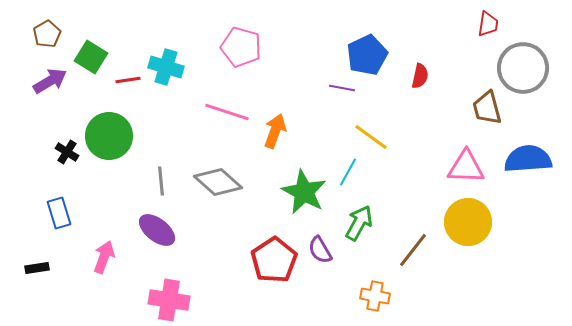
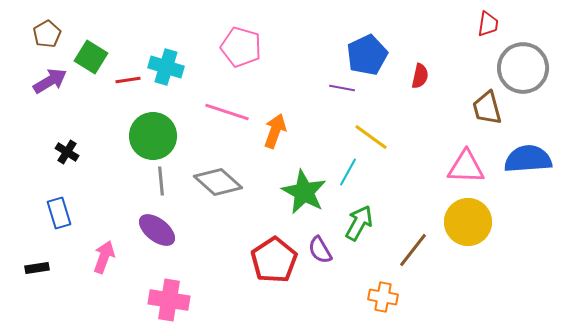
green circle: moved 44 px right
orange cross: moved 8 px right, 1 px down
